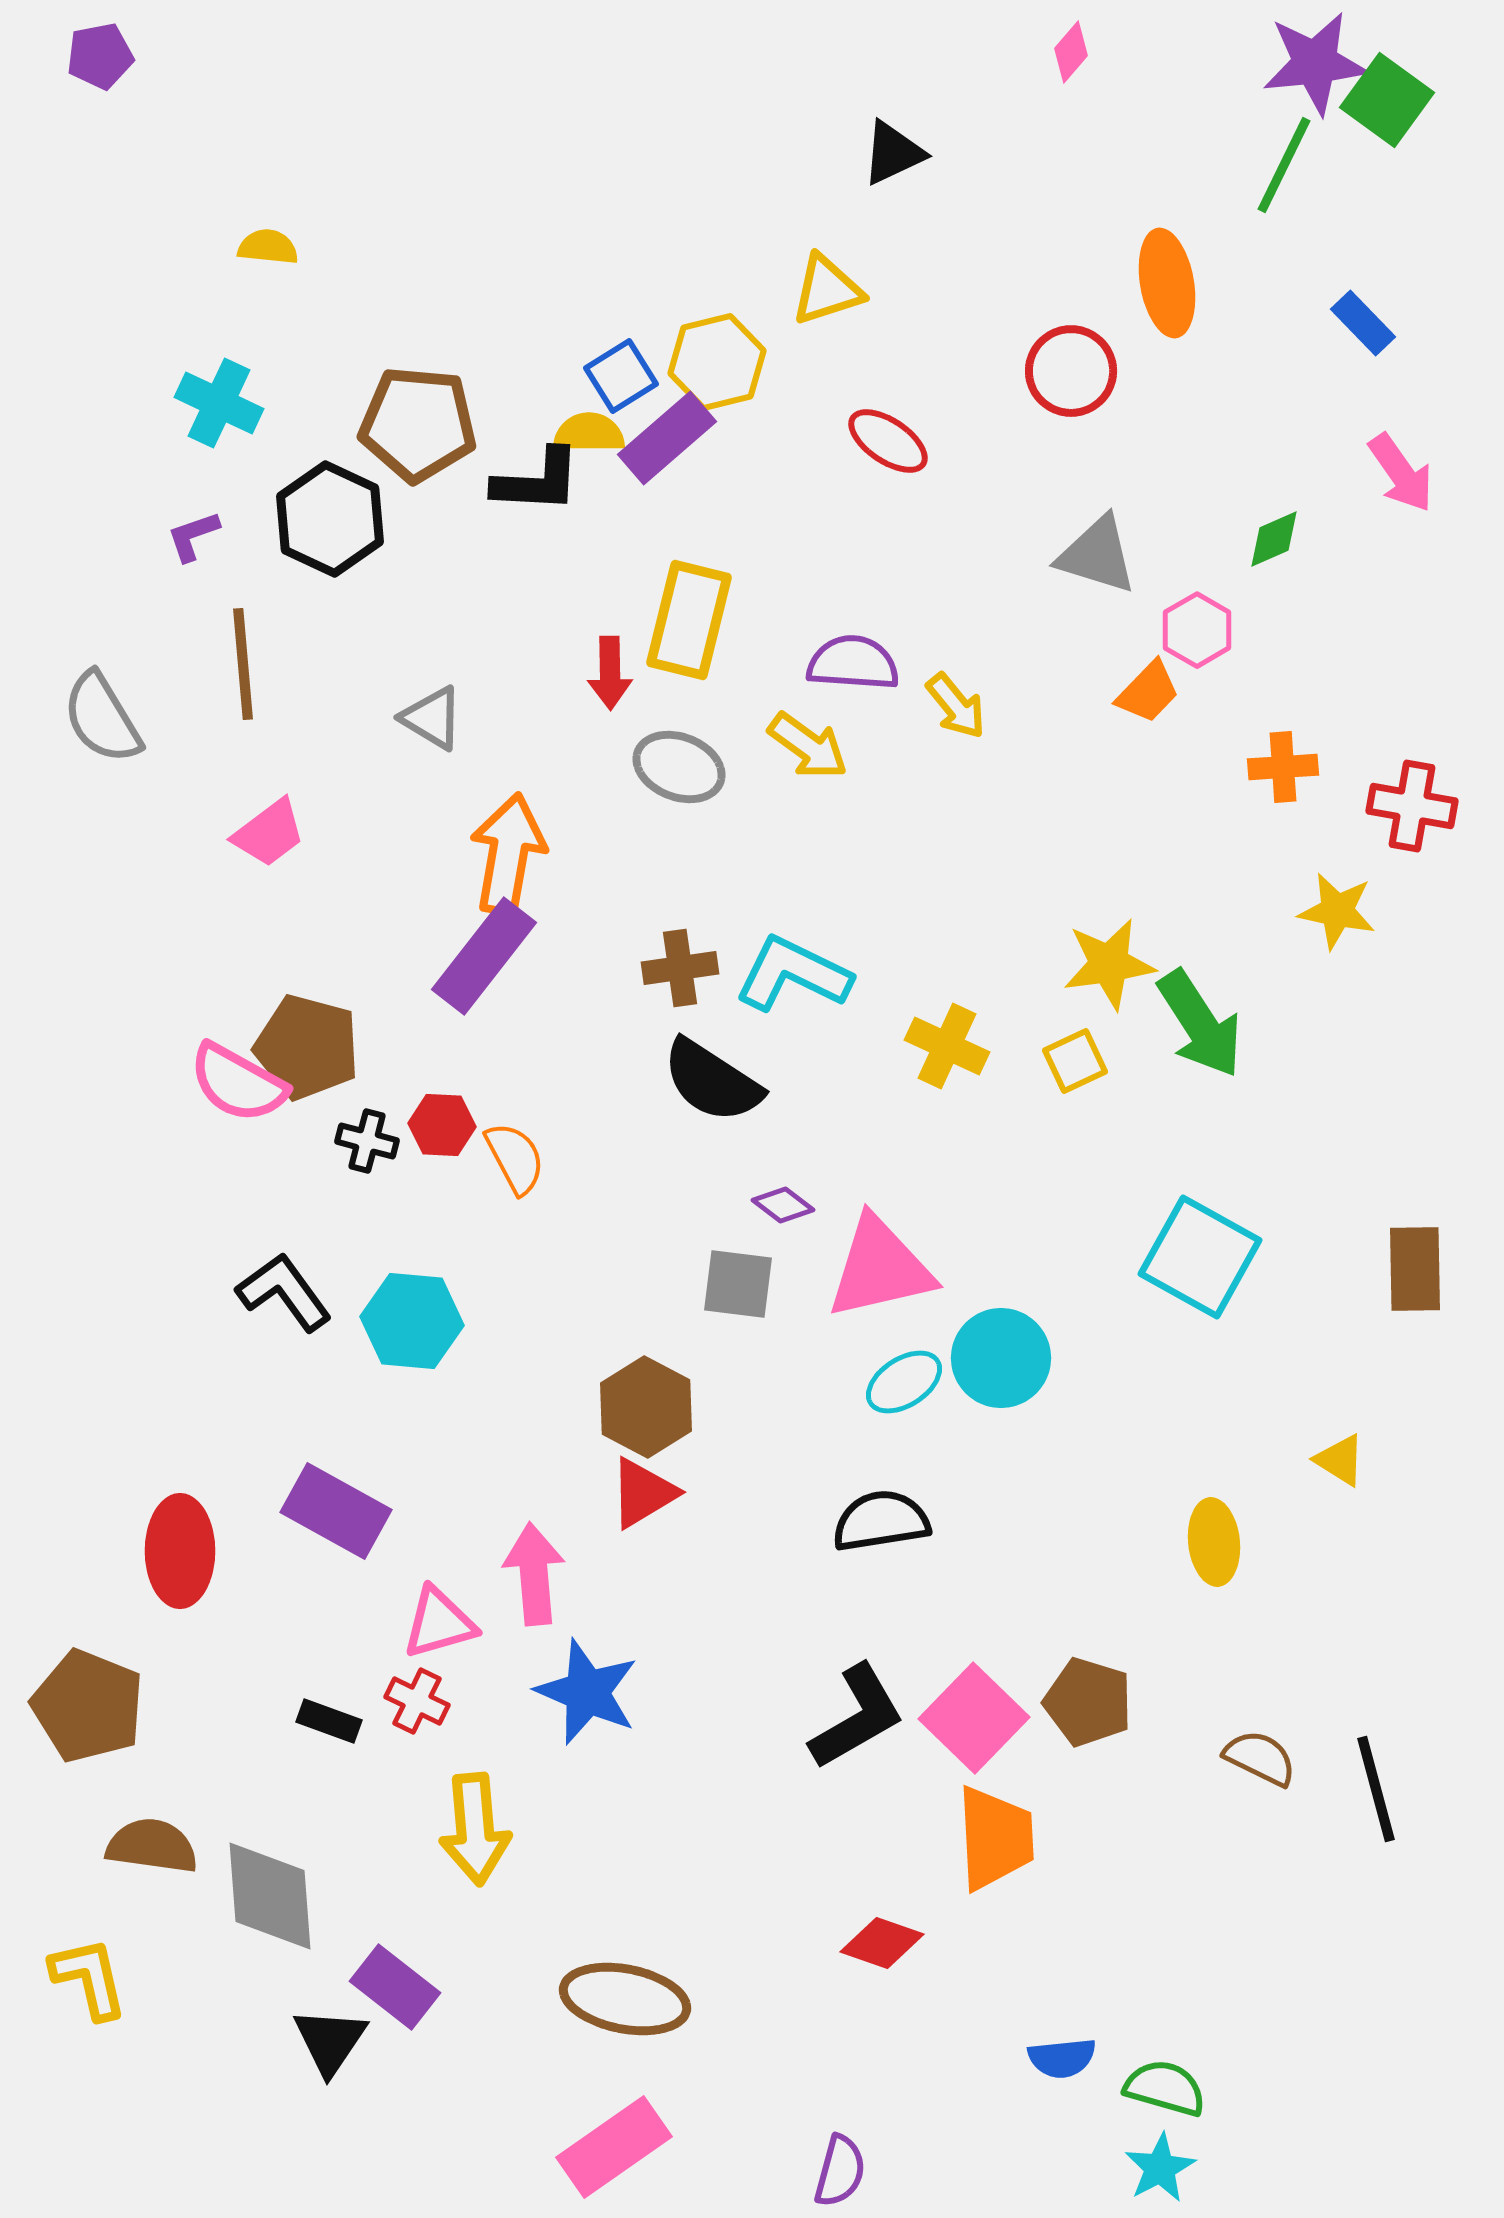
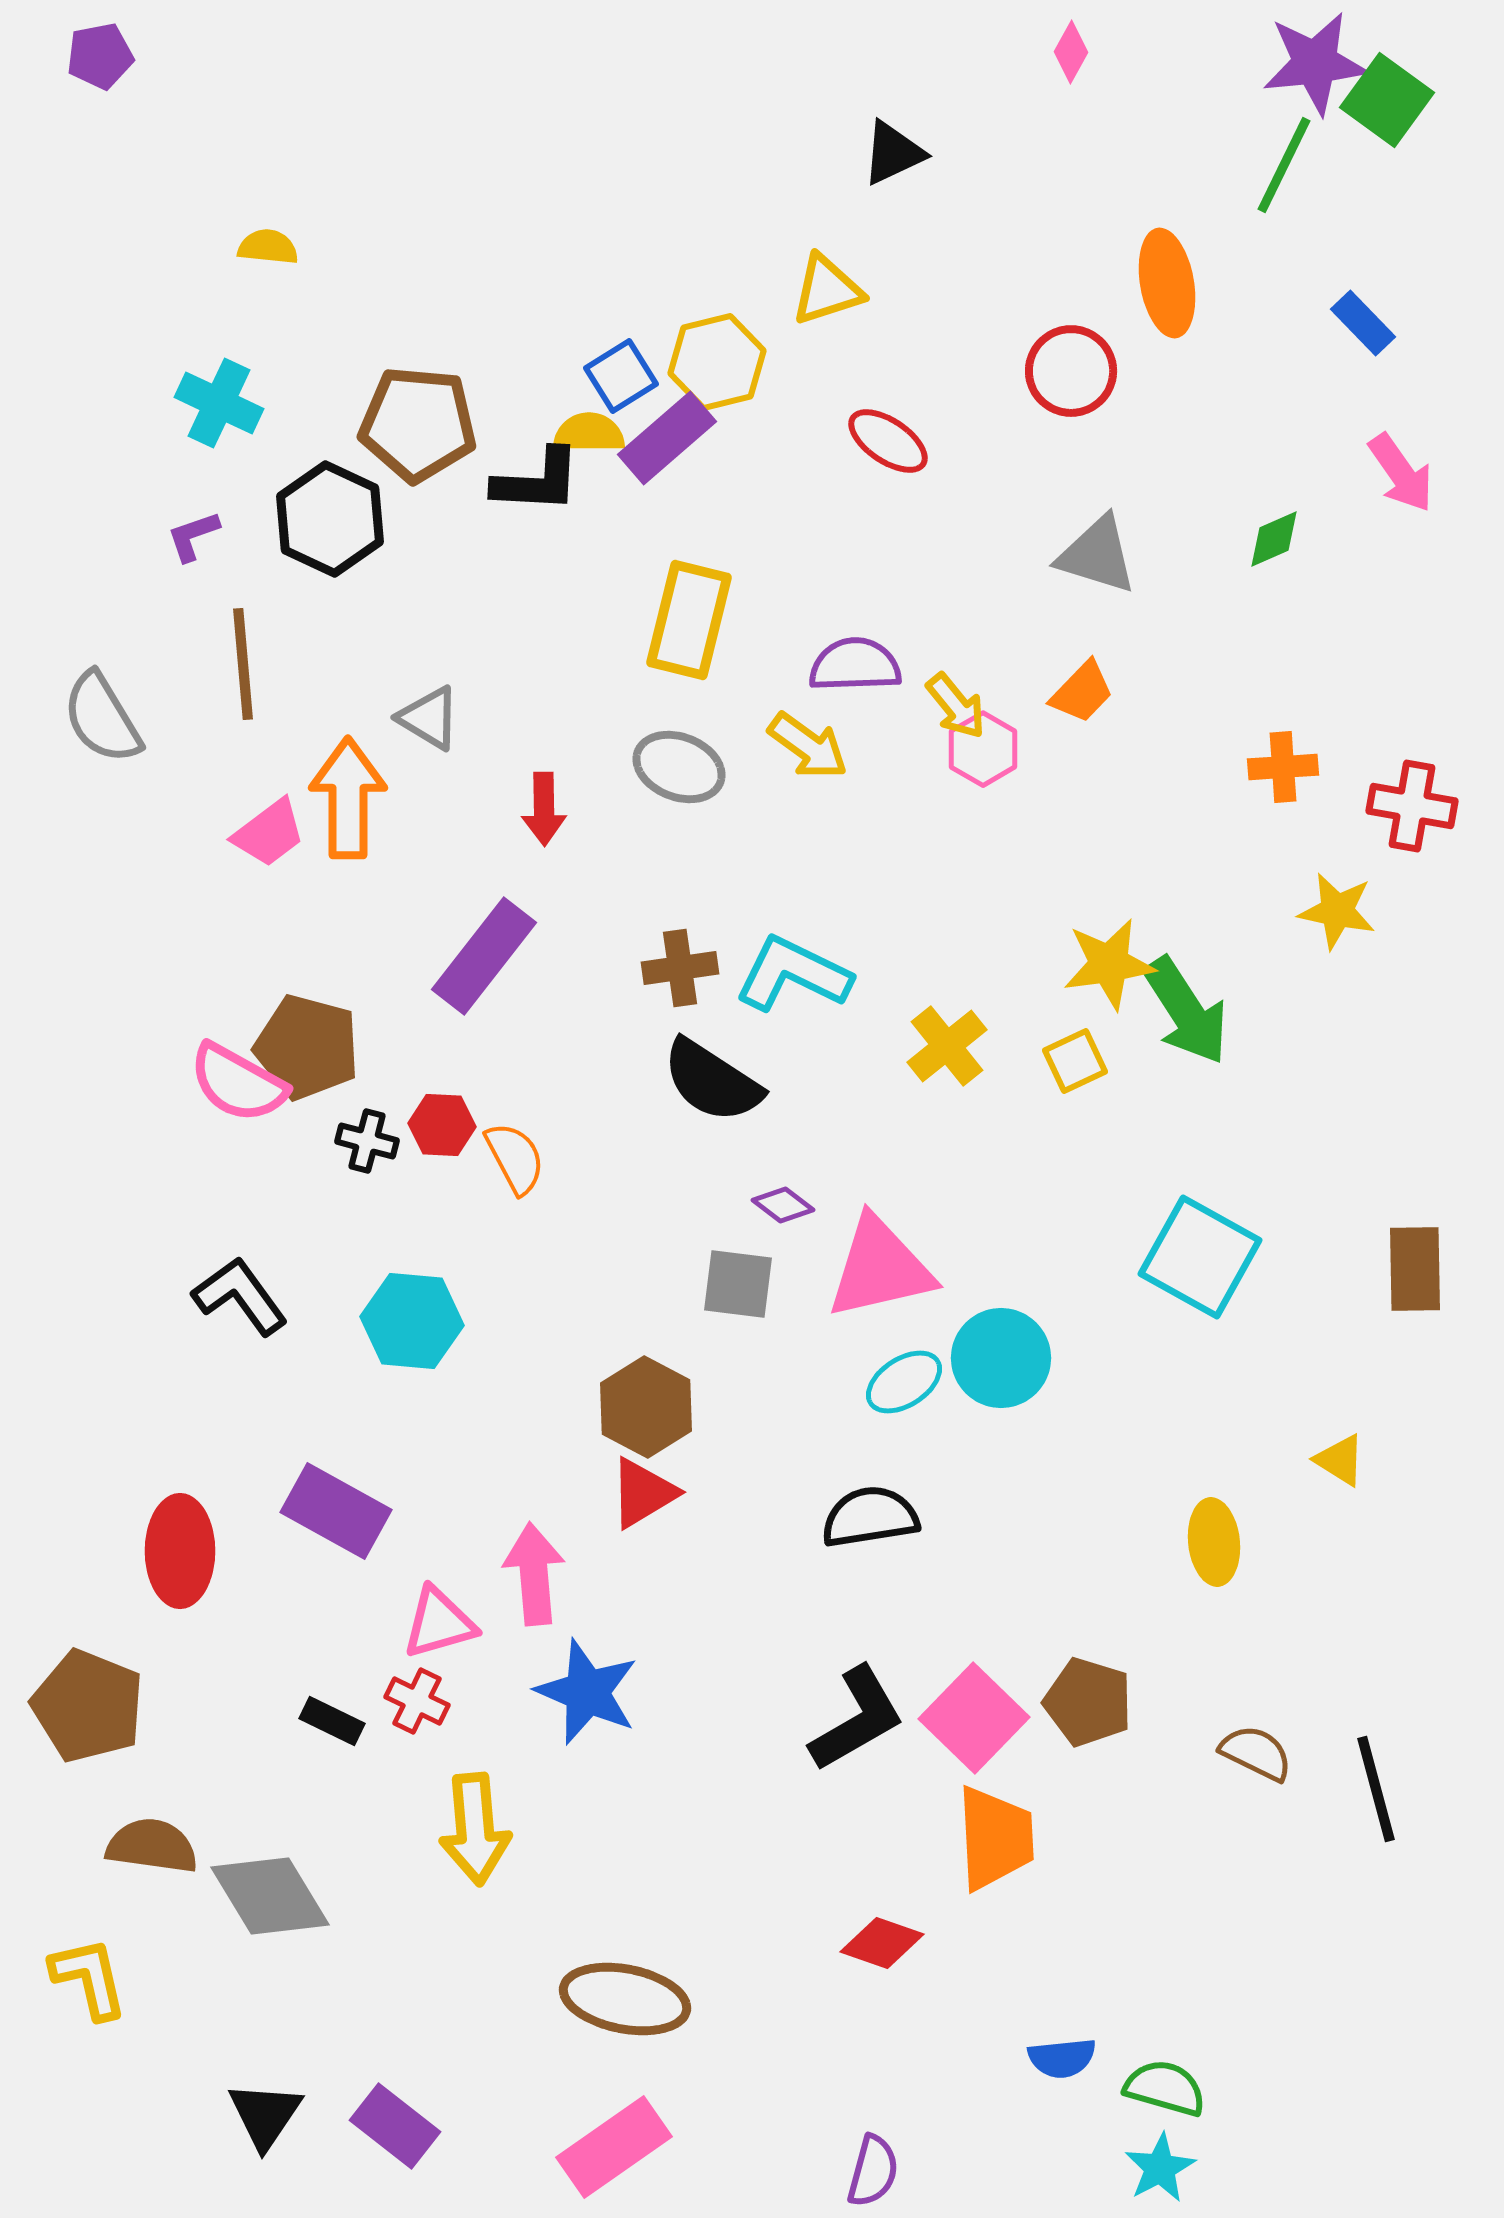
pink diamond at (1071, 52): rotated 12 degrees counterclockwise
pink hexagon at (1197, 630): moved 214 px left, 119 px down
purple semicircle at (853, 663): moved 2 px right, 2 px down; rotated 6 degrees counterclockwise
red arrow at (610, 673): moved 66 px left, 136 px down
orange trapezoid at (1148, 692): moved 66 px left
gray triangle at (432, 718): moved 3 px left
orange arrow at (508, 854): moved 160 px left, 56 px up; rotated 10 degrees counterclockwise
green arrow at (1200, 1024): moved 14 px left, 13 px up
yellow cross at (947, 1046): rotated 26 degrees clockwise
black L-shape at (284, 1292): moved 44 px left, 4 px down
black semicircle at (881, 1521): moved 11 px left, 4 px up
black L-shape at (857, 1717): moved 2 px down
black rectangle at (329, 1721): moved 3 px right; rotated 6 degrees clockwise
brown semicircle at (1260, 1758): moved 4 px left, 5 px up
gray diamond at (270, 1896): rotated 27 degrees counterclockwise
purple rectangle at (395, 1987): moved 139 px down
black triangle at (330, 2041): moved 65 px left, 74 px down
purple semicircle at (840, 2171): moved 33 px right
